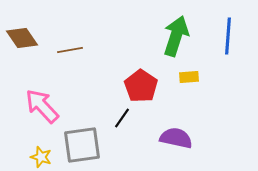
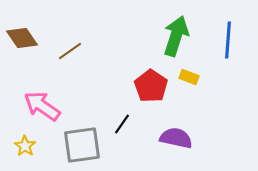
blue line: moved 4 px down
brown line: moved 1 px down; rotated 25 degrees counterclockwise
yellow rectangle: rotated 24 degrees clockwise
red pentagon: moved 10 px right
pink arrow: rotated 12 degrees counterclockwise
black line: moved 6 px down
yellow star: moved 16 px left, 11 px up; rotated 15 degrees clockwise
